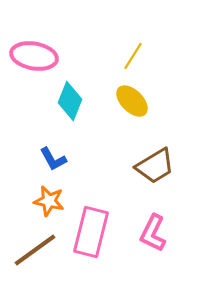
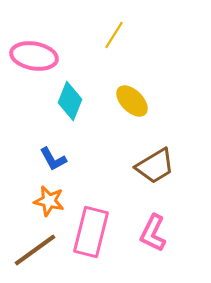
yellow line: moved 19 px left, 21 px up
